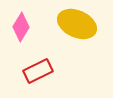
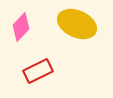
pink diamond: rotated 12 degrees clockwise
